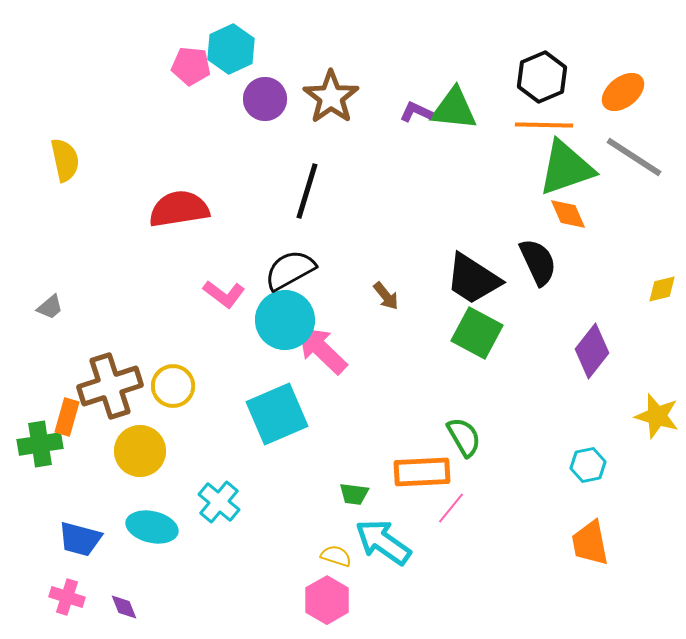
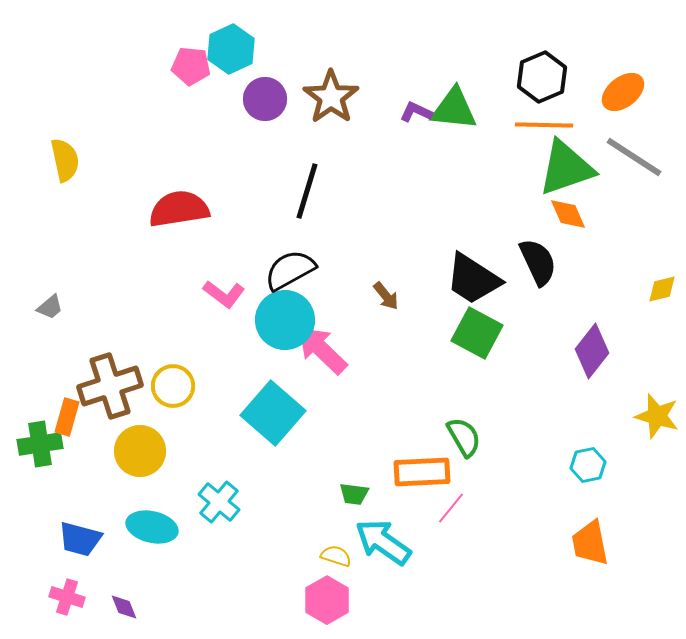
cyan square at (277, 414): moved 4 px left, 1 px up; rotated 26 degrees counterclockwise
